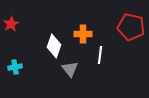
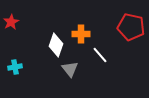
red star: moved 2 px up
orange cross: moved 2 px left
white diamond: moved 2 px right, 1 px up
white line: rotated 48 degrees counterclockwise
